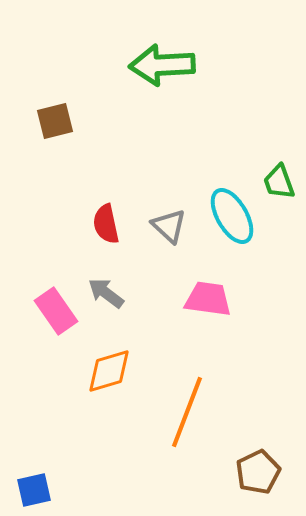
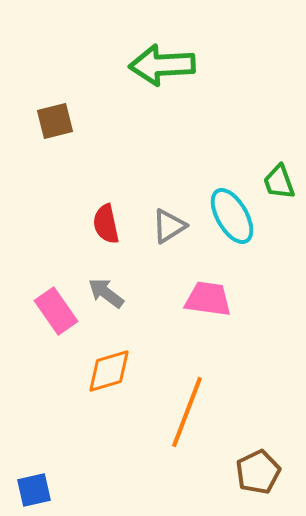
gray triangle: rotated 45 degrees clockwise
